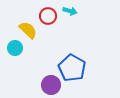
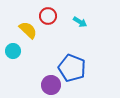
cyan arrow: moved 10 px right, 11 px down; rotated 16 degrees clockwise
cyan circle: moved 2 px left, 3 px down
blue pentagon: rotated 8 degrees counterclockwise
